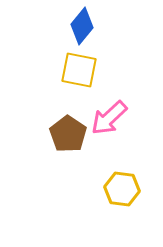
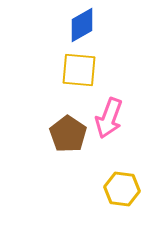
blue diamond: moved 1 px up; rotated 21 degrees clockwise
yellow square: rotated 6 degrees counterclockwise
pink arrow: rotated 27 degrees counterclockwise
